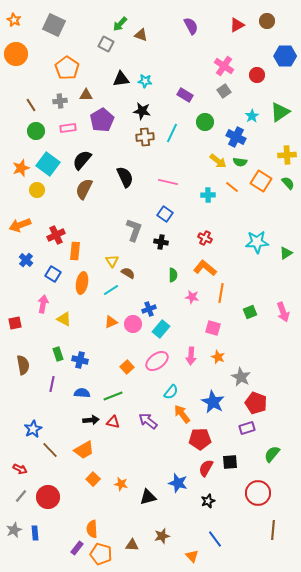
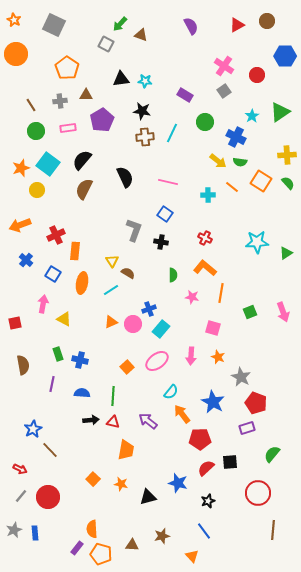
green line at (113, 396): rotated 66 degrees counterclockwise
orange trapezoid at (84, 450): moved 42 px right; rotated 50 degrees counterclockwise
red semicircle at (206, 468): rotated 18 degrees clockwise
blue line at (215, 539): moved 11 px left, 8 px up
